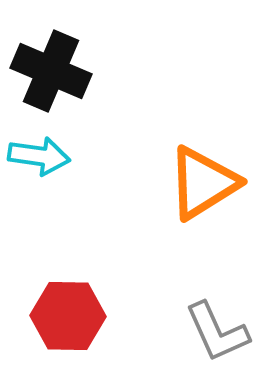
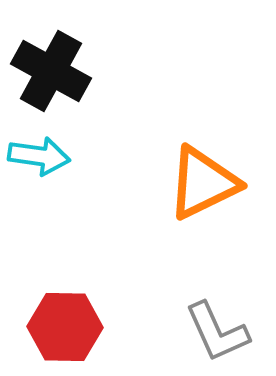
black cross: rotated 6 degrees clockwise
orange triangle: rotated 6 degrees clockwise
red hexagon: moved 3 px left, 11 px down
